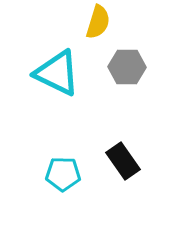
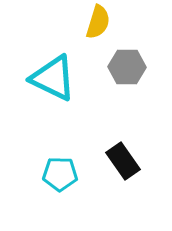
cyan triangle: moved 4 px left, 5 px down
cyan pentagon: moved 3 px left
